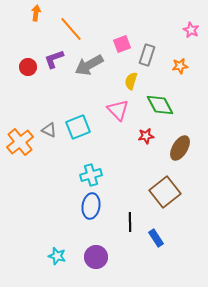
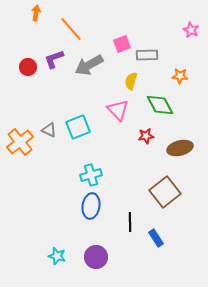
gray rectangle: rotated 70 degrees clockwise
orange star: moved 10 px down; rotated 14 degrees clockwise
brown ellipse: rotated 45 degrees clockwise
